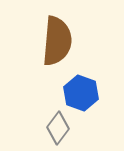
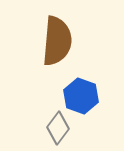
blue hexagon: moved 3 px down
